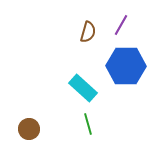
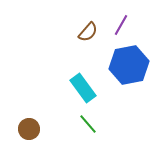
brown semicircle: rotated 25 degrees clockwise
blue hexagon: moved 3 px right, 1 px up; rotated 12 degrees counterclockwise
cyan rectangle: rotated 12 degrees clockwise
green line: rotated 25 degrees counterclockwise
